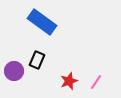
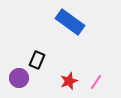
blue rectangle: moved 28 px right
purple circle: moved 5 px right, 7 px down
